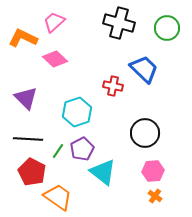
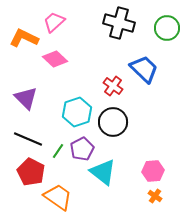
orange L-shape: moved 1 px right
red cross: rotated 24 degrees clockwise
black circle: moved 32 px left, 11 px up
black line: rotated 20 degrees clockwise
red pentagon: moved 1 px left
